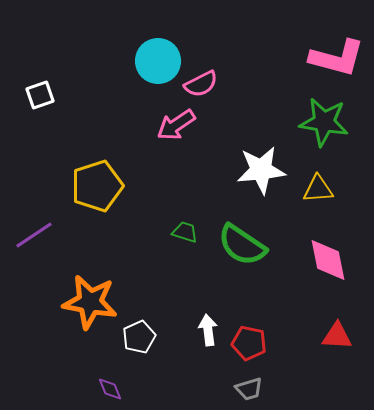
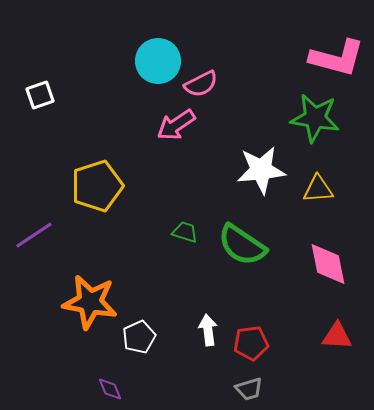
green star: moved 9 px left, 4 px up
pink diamond: moved 4 px down
red pentagon: moved 2 px right; rotated 20 degrees counterclockwise
